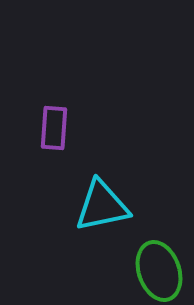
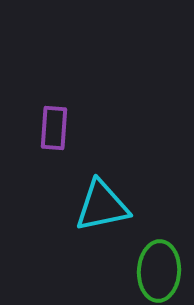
green ellipse: rotated 22 degrees clockwise
